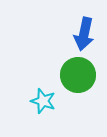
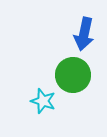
green circle: moved 5 px left
